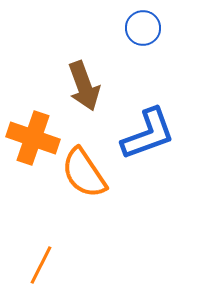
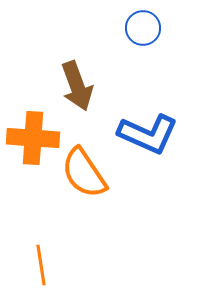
brown arrow: moved 7 px left
blue L-shape: rotated 44 degrees clockwise
orange cross: rotated 15 degrees counterclockwise
orange line: rotated 36 degrees counterclockwise
